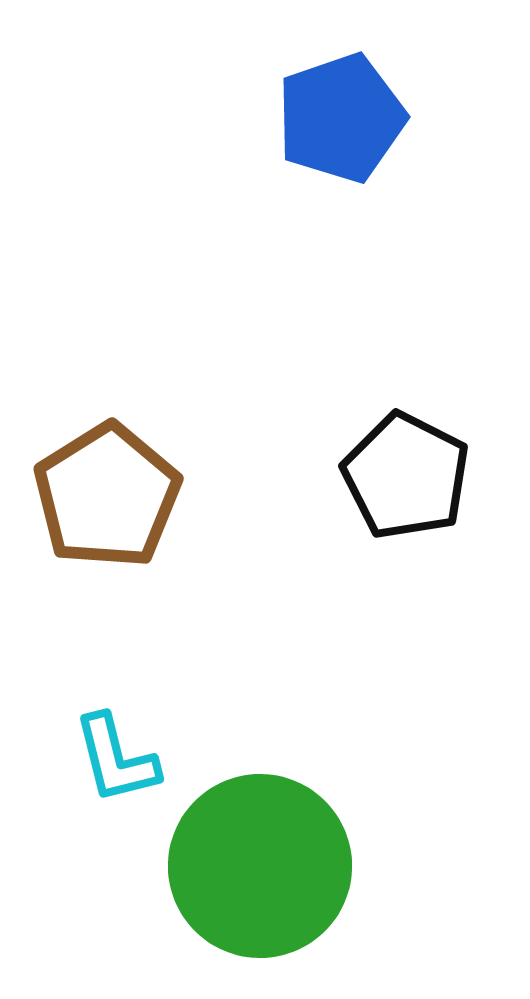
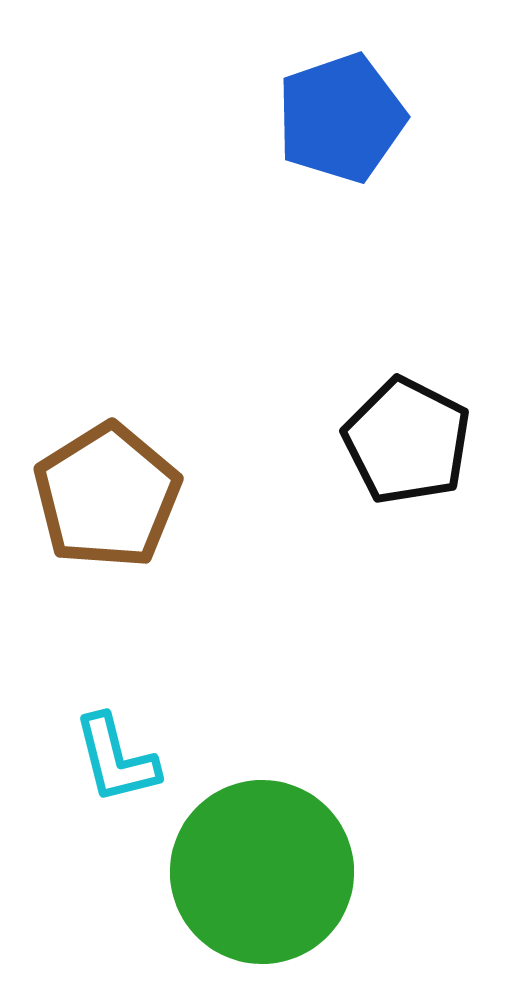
black pentagon: moved 1 px right, 35 px up
green circle: moved 2 px right, 6 px down
